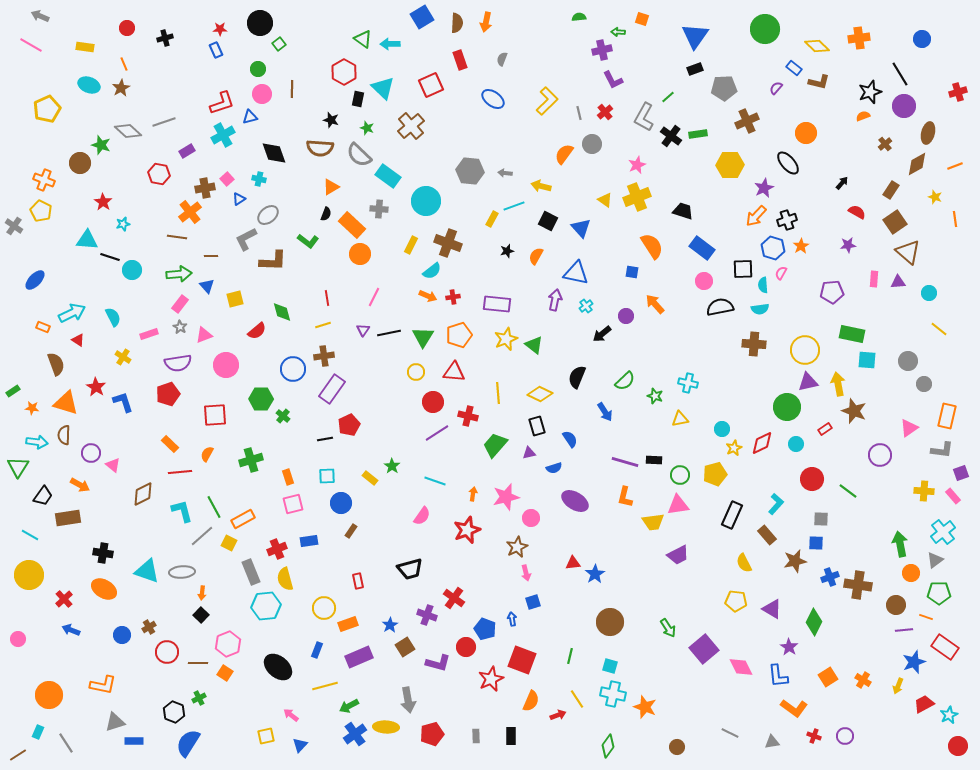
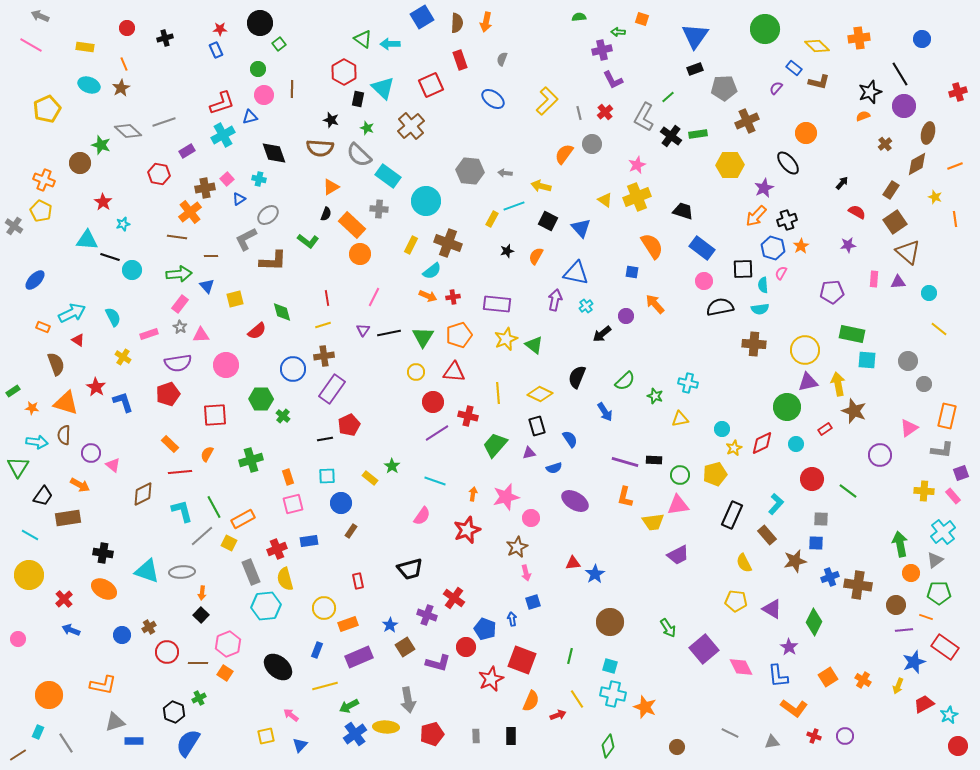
pink circle at (262, 94): moved 2 px right, 1 px down
pink triangle at (204, 335): moved 3 px left; rotated 18 degrees clockwise
